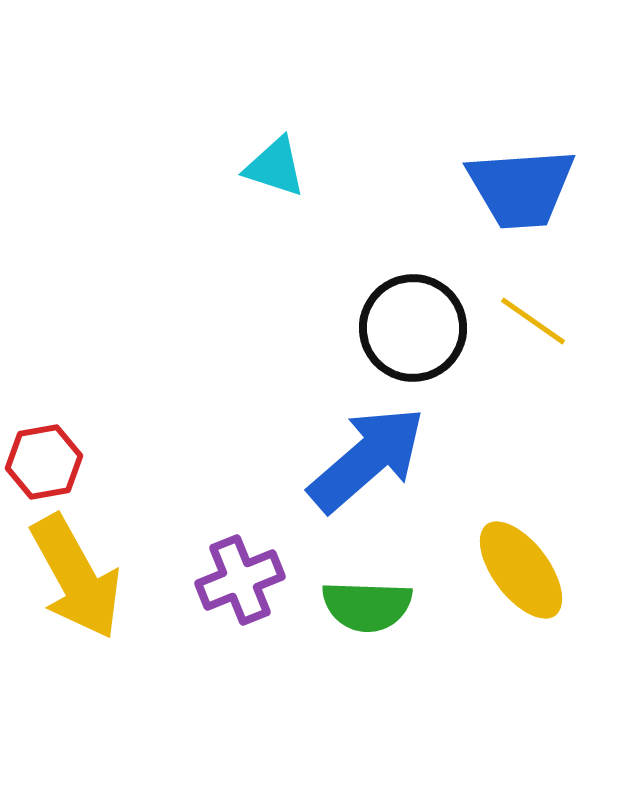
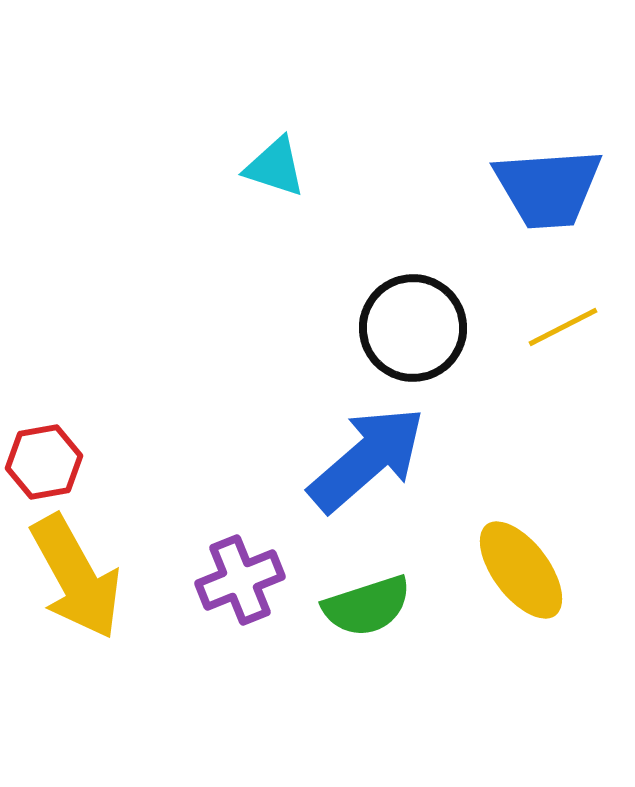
blue trapezoid: moved 27 px right
yellow line: moved 30 px right, 6 px down; rotated 62 degrees counterclockwise
green semicircle: rotated 20 degrees counterclockwise
